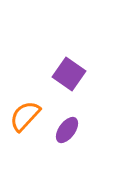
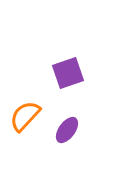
purple square: moved 1 px left, 1 px up; rotated 36 degrees clockwise
